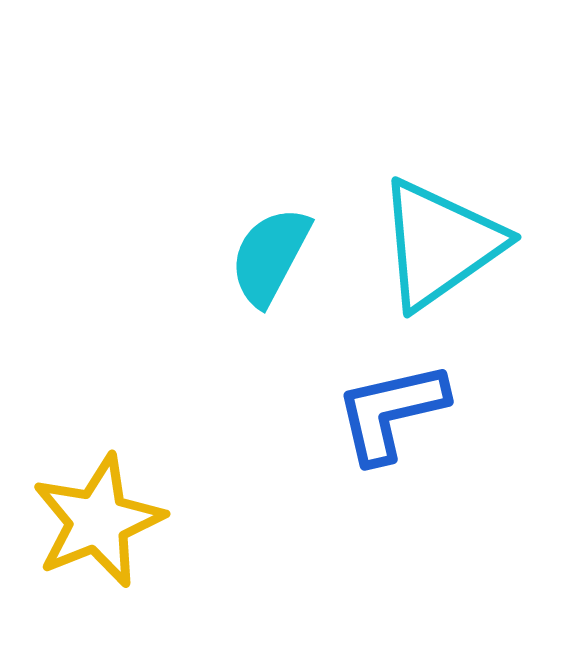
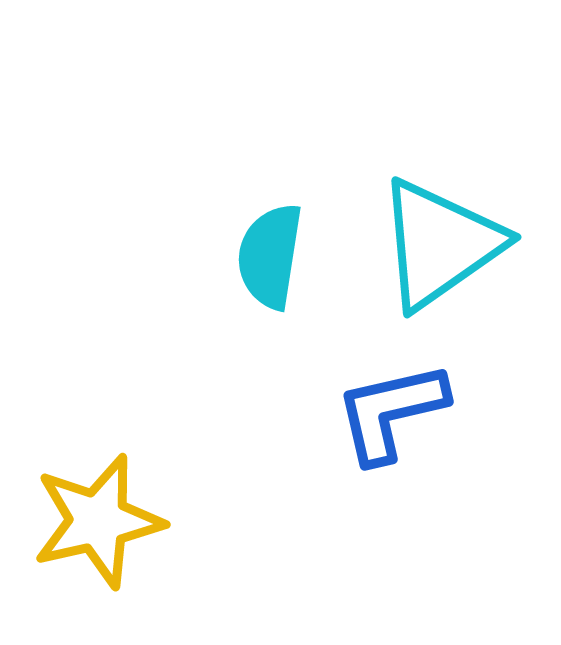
cyan semicircle: rotated 19 degrees counterclockwise
yellow star: rotated 9 degrees clockwise
